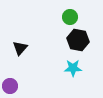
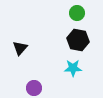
green circle: moved 7 px right, 4 px up
purple circle: moved 24 px right, 2 px down
